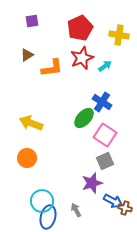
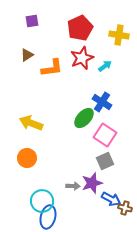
blue arrow: moved 2 px left, 2 px up
gray arrow: moved 3 px left, 24 px up; rotated 120 degrees clockwise
